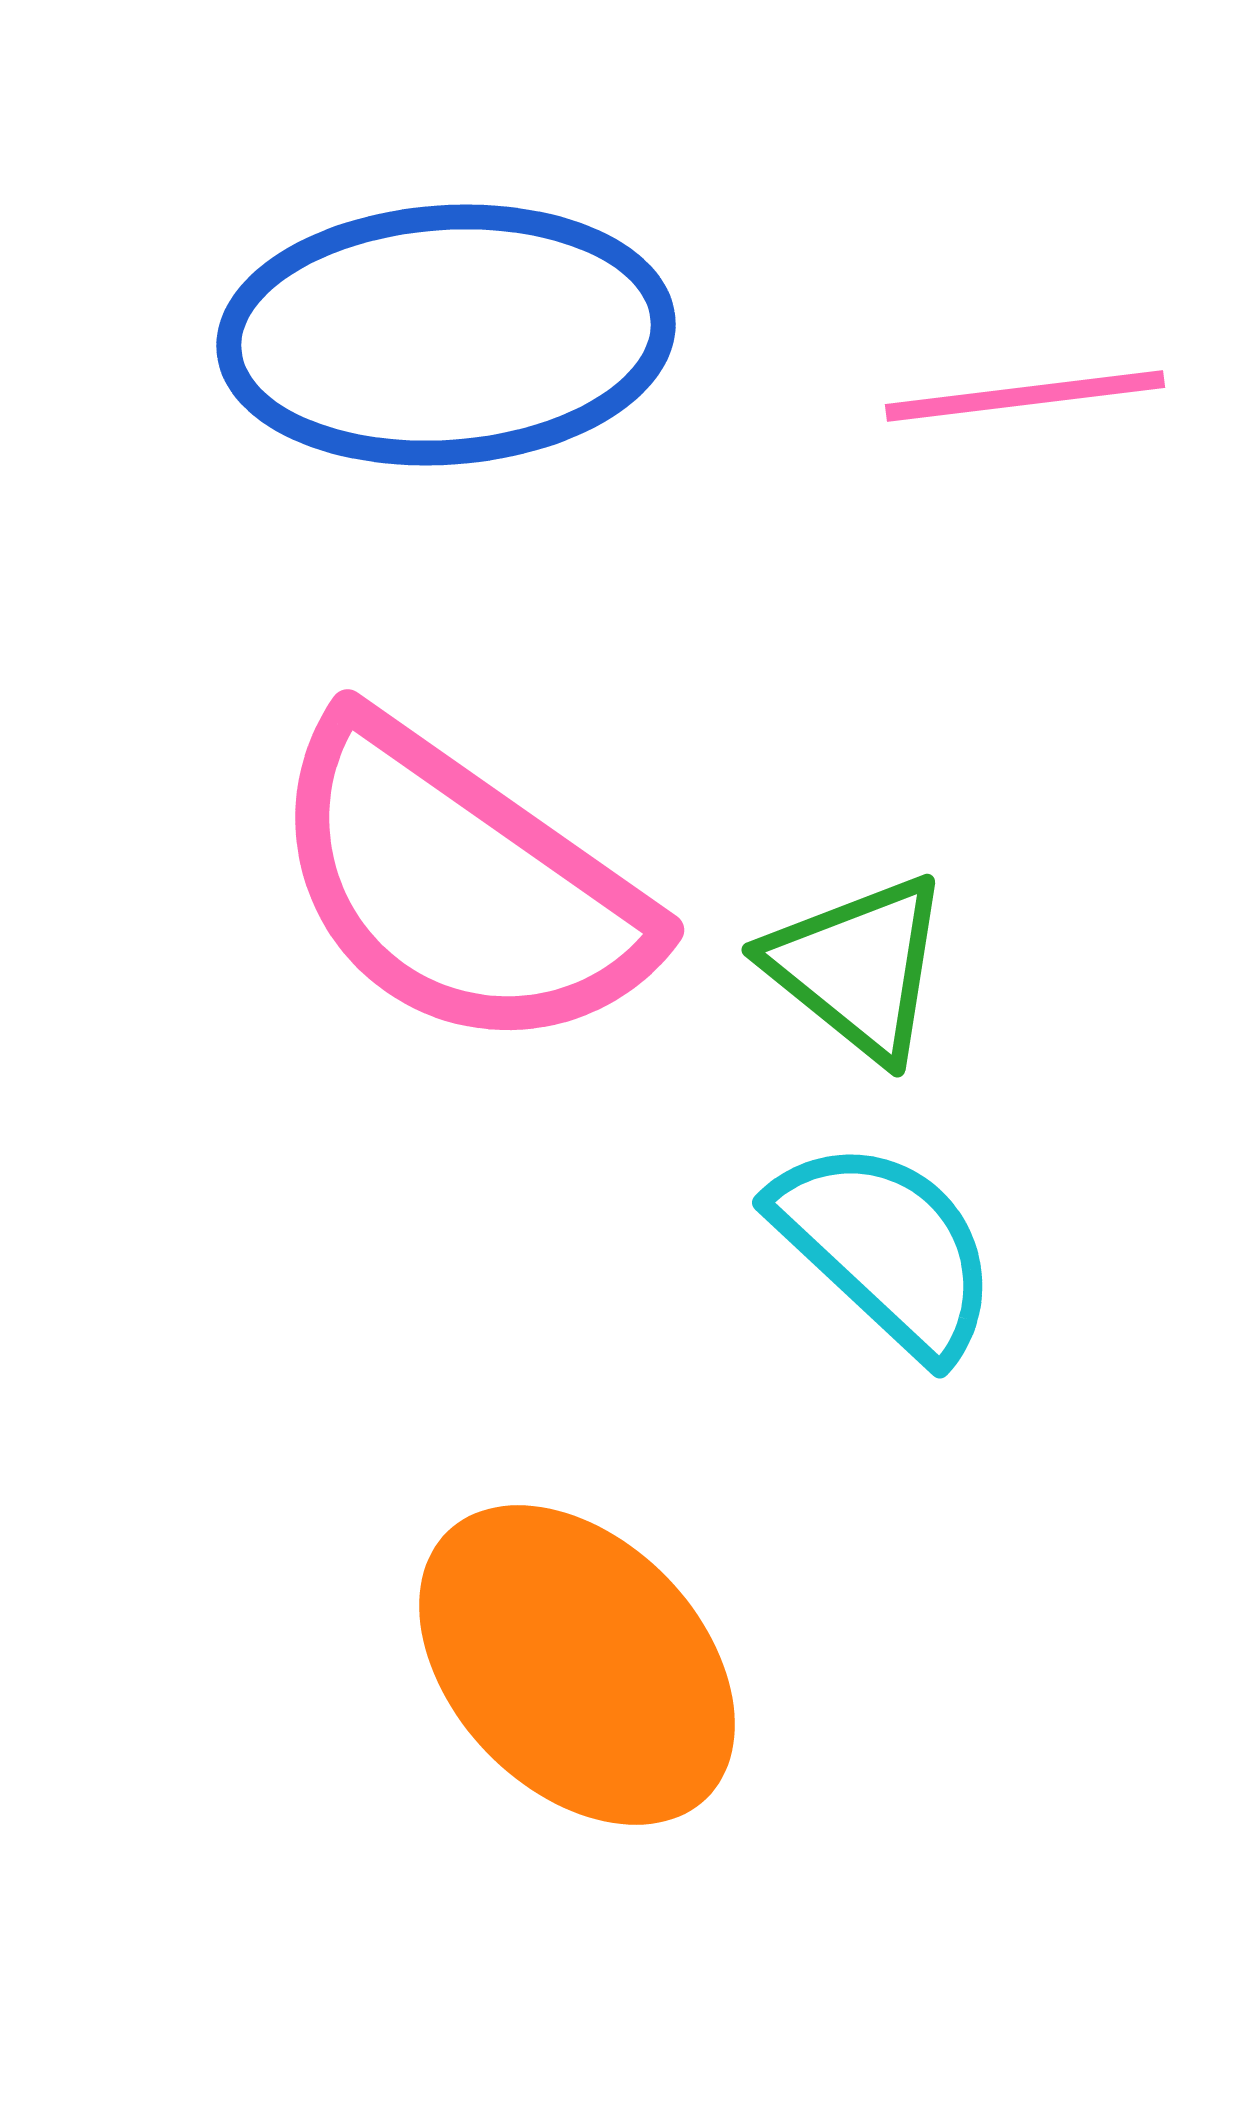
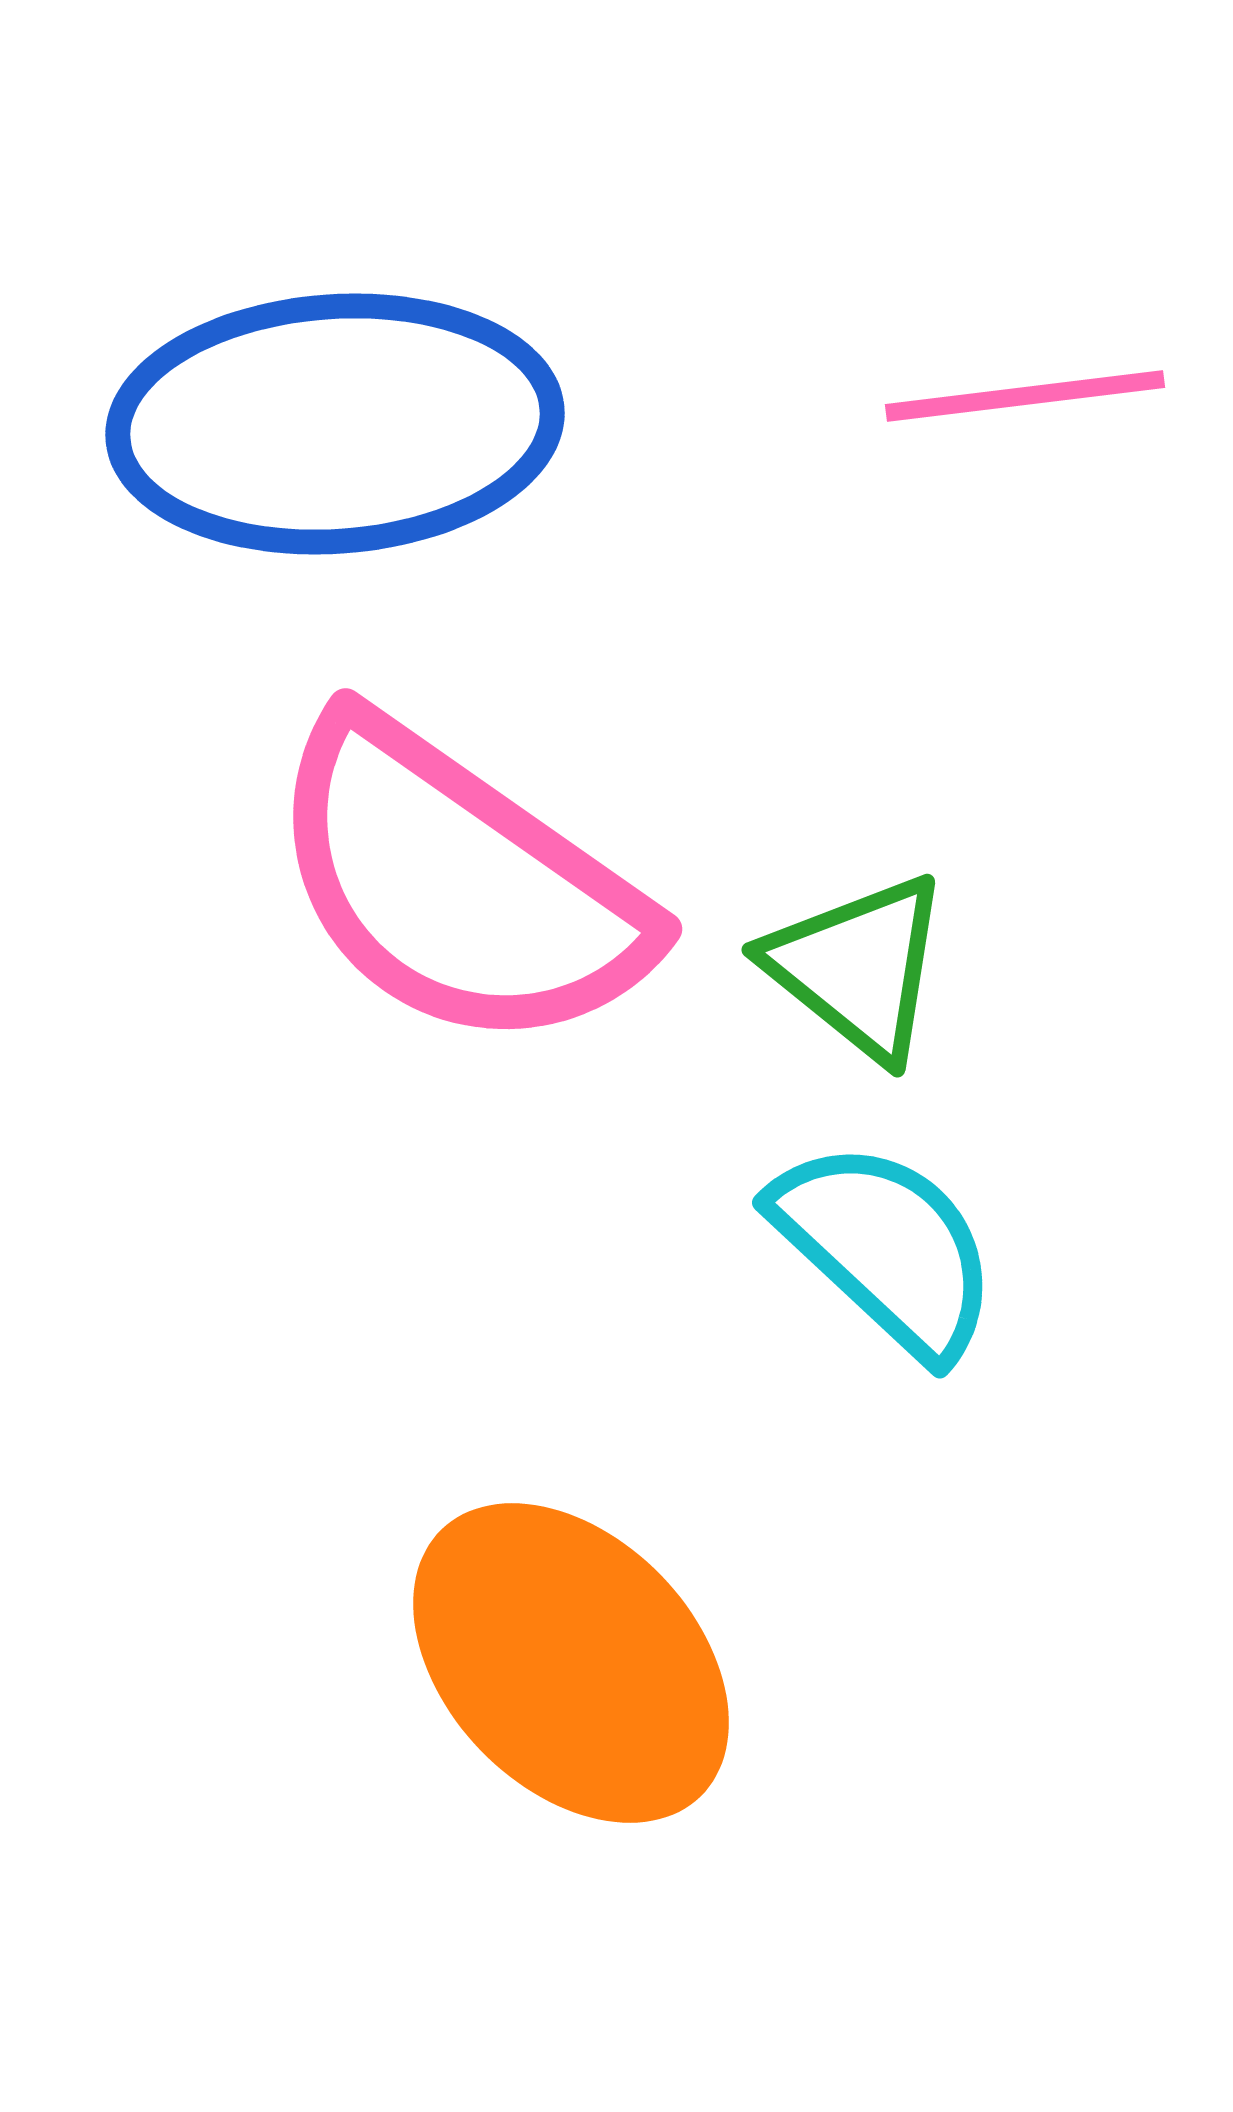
blue ellipse: moved 111 px left, 89 px down
pink semicircle: moved 2 px left, 1 px up
orange ellipse: moved 6 px left, 2 px up
